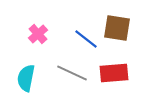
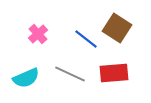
brown square: rotated 24 degrees clockwise
gray line: moved 2 px left, 1 px down
cyan semicircle: rotated 124 degrees counterclockwise
